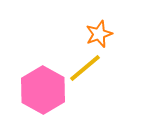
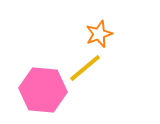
pink hexagon: rotated 24 degrees counterclockwise
